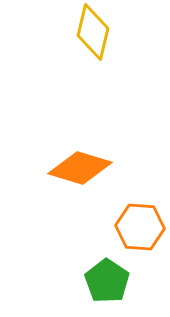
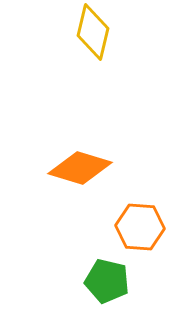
green pentagon: rotated 21 degrees counterclockwise
